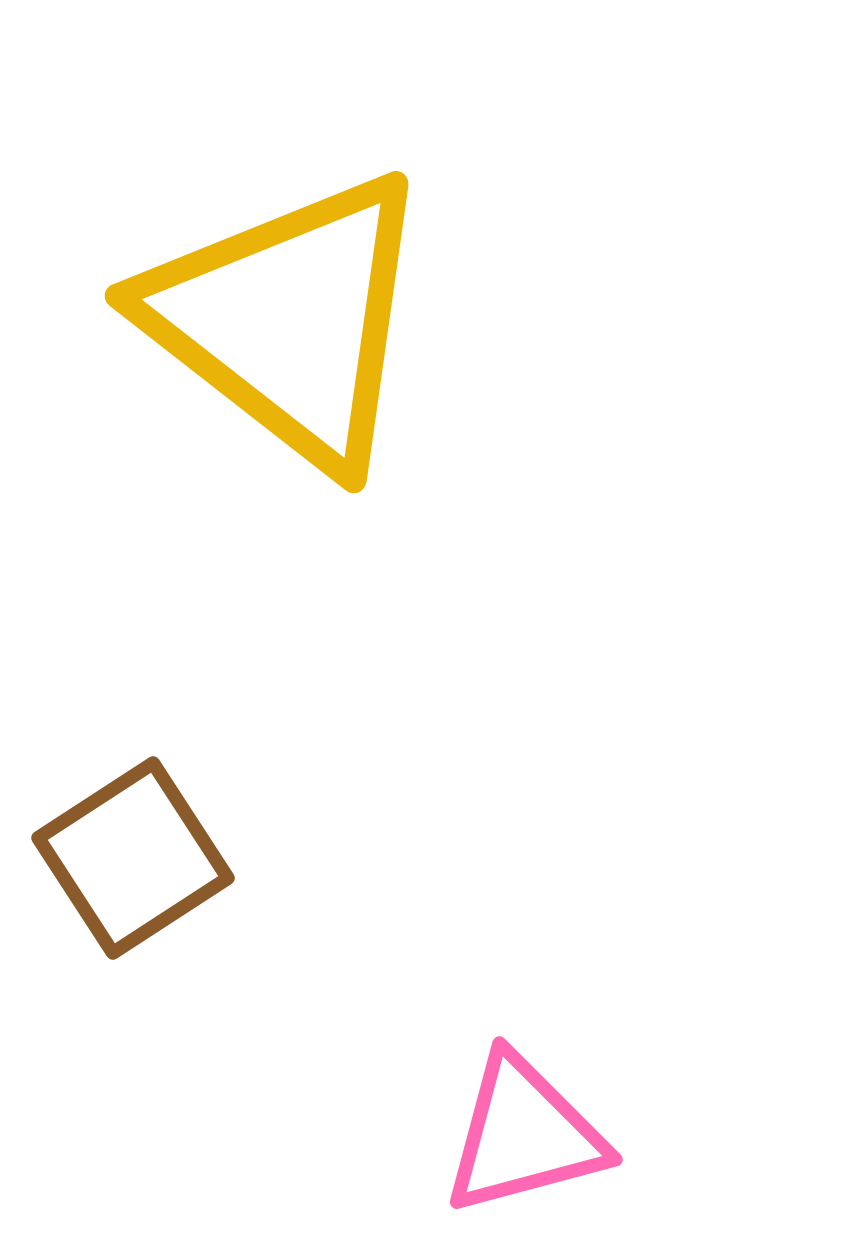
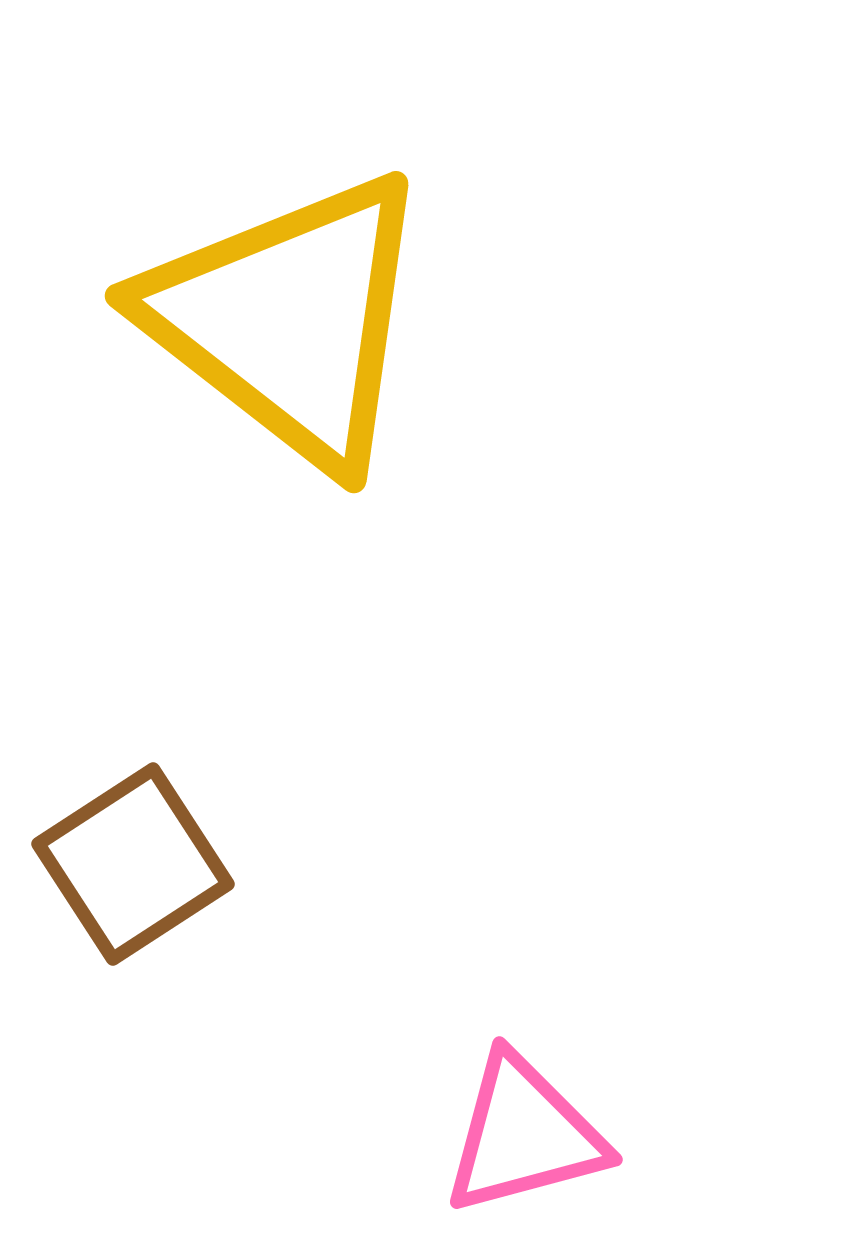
brown square: moved 6 px down
